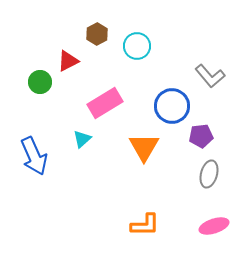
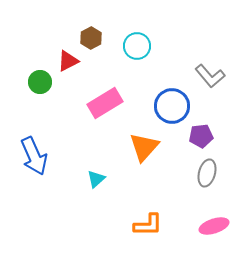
brown hexagon: moved 6 px left, 4 px down
cyan triangle: moved 14 px right, 40 px down
orange triangle: rotated 12 degrees clockwise
gray ellipse: moved 2 px left, 1 px up
orange L-shape: moved 3 px right
